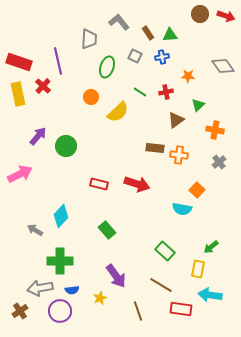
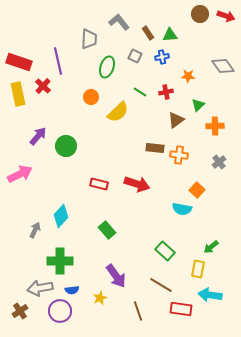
orange cross at (215, 130): moved 4 px up; rotated 12 degrees counterclockwise
gray arrow at (35, 230): rotated 84 degrees clockwise
